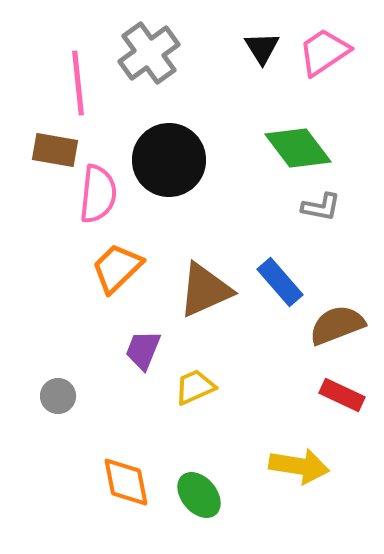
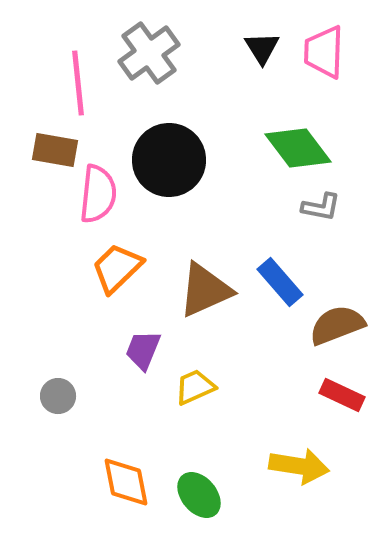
pink trapezoid: rotated 54 degrees counterclockwise
